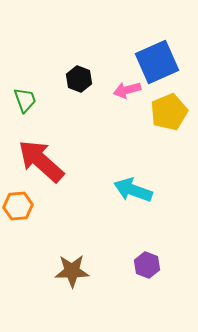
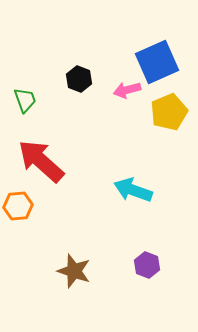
brown star: moved 2 px right; rotated 20 degrees clockwise
